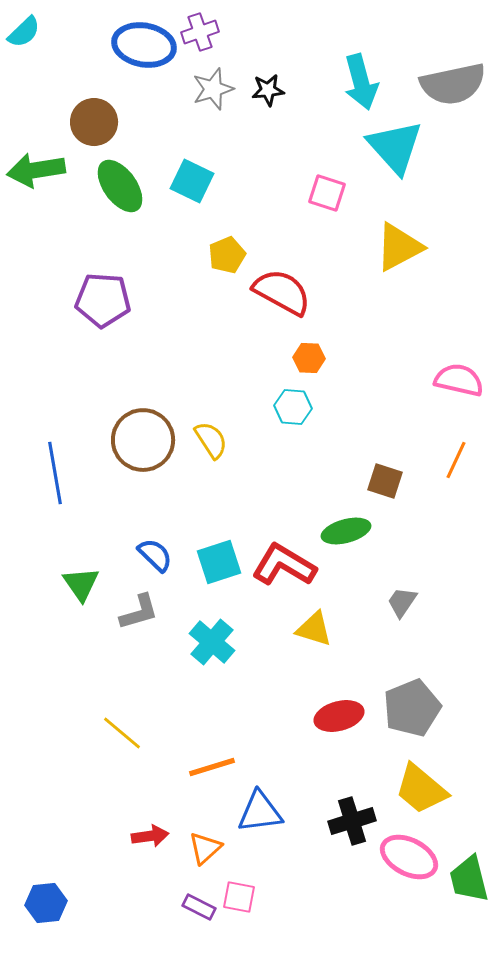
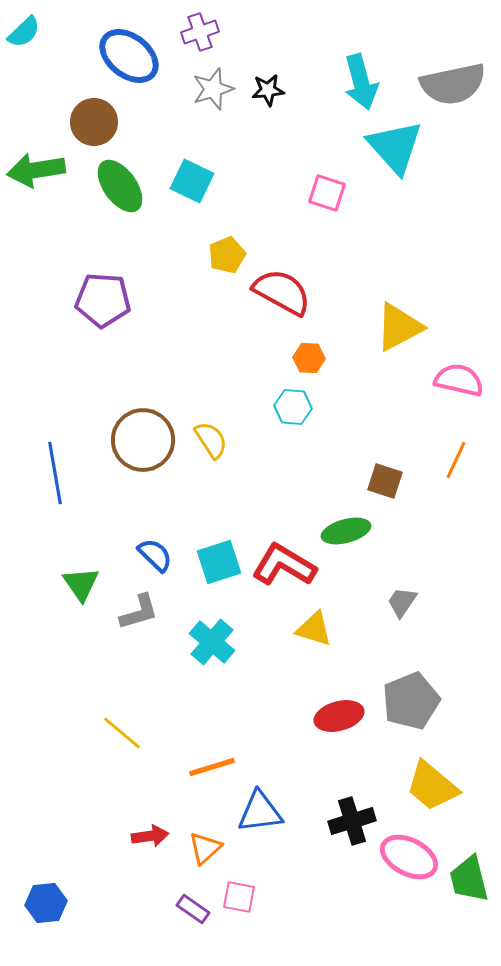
blue ellipse at (144, 45): moved 15 px left, 11 px down; rotated 28 degrees clockwise
yellow triangle at (399, 247): moved 80 px down
gray pentagon at (412, 708): moved 1 px left, 7 px up
yellow trapezoid at (421, 789): moved 11 px right, 3 px up
purple rectangle at (199, 907): moved 6 px left, 2 px down; rotated 8 degrees clockwise
